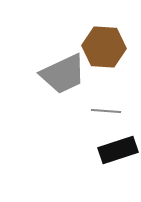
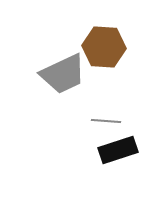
gray line: moved 10 px down
